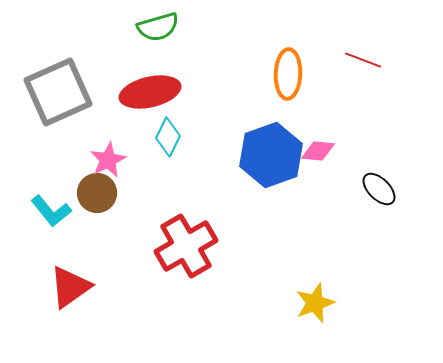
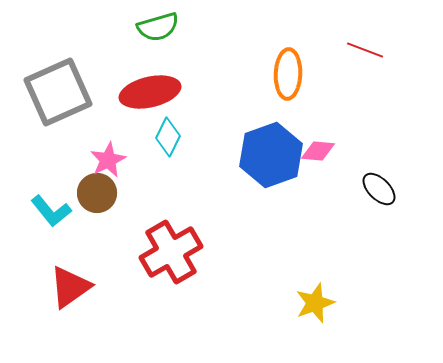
red line: moved 2 px right, 10 px up
red cross: moved 15 px left, 6 px down
